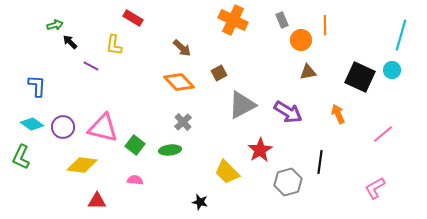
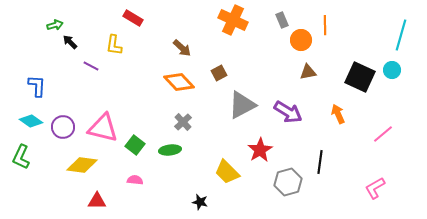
cyan diamond: moved 1 px left, 3 px up
